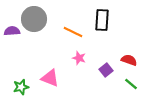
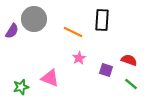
purple semicircle: rotated 126 degrees clockwise
pink star: rotated 24 degrees clockwise
purple square: rotated 32 degrees counterclockwise
